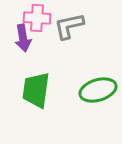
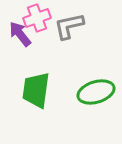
pink cross: rotated 24 degrees counterclockwise
purple arrow: moved 3 px left, 4 px up; rotated 152 degrees clockwise
green ellipse: moved 2 px left, 2 px down
